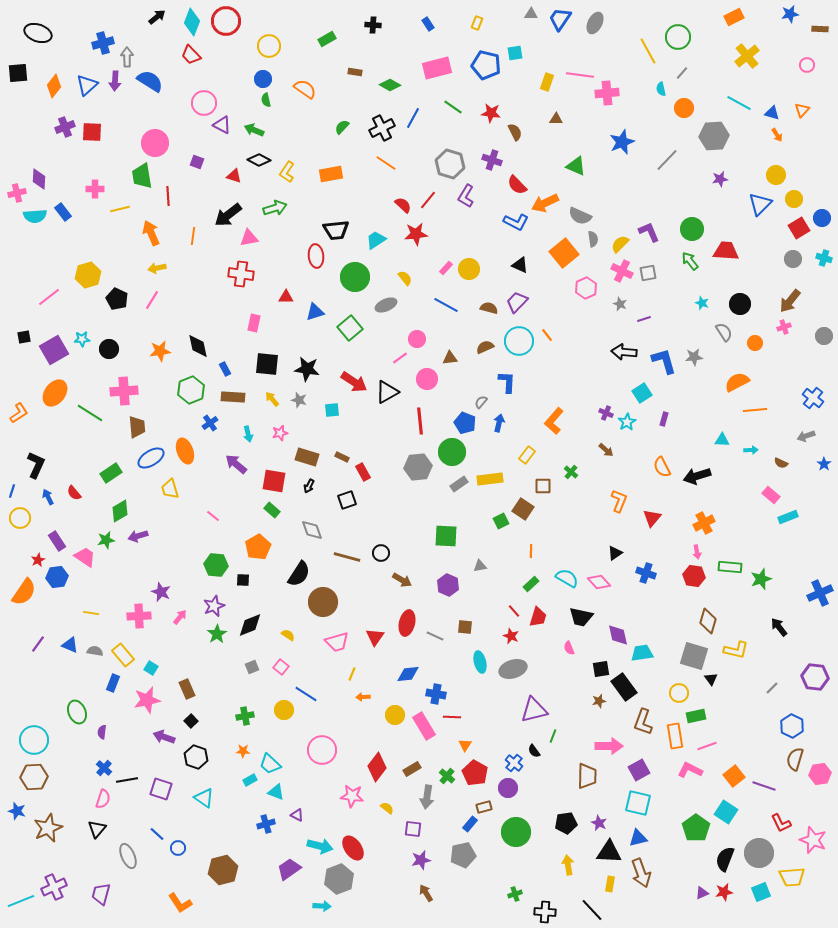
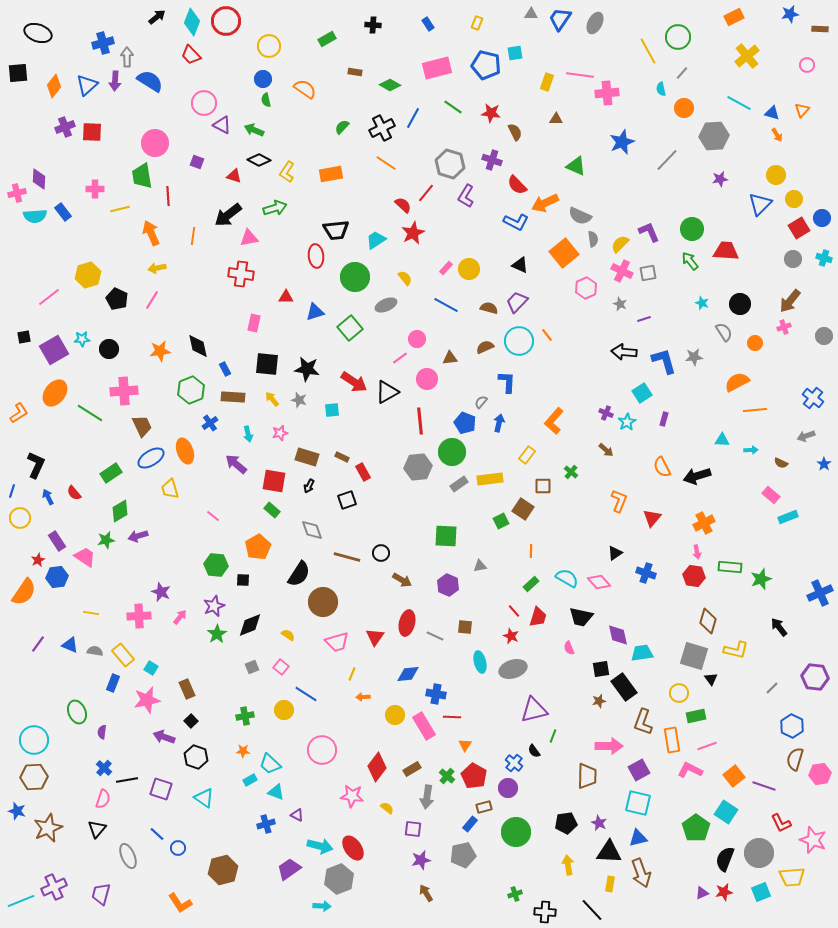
red line at (428, 200): moved 2 px left, 7 px up
red star at (416, 234): moved 3 px left, 1 px up; rotated 20 degrees counterclockwise
brown trapezoid at (137, 427): moved 5 px right, 1 px up; rotated 20 degrees counterclockwise
orange rectangle at (675, 736): moved 3 px left, 4 px down
red pentagon at (475, 773): moved 1 px left, 3 px down
